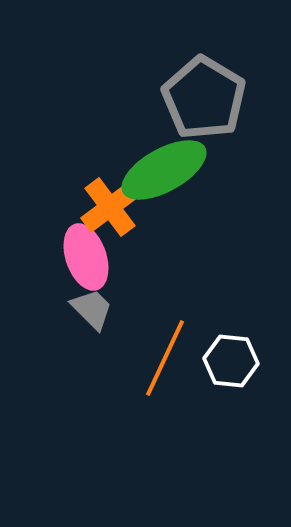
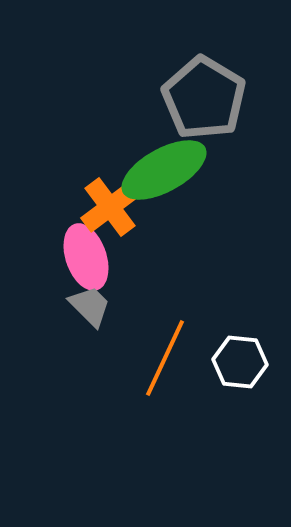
gray trapezoid: moved 2 px left, 3 px up
white hexagon: moved 9 px right, 1 px down
